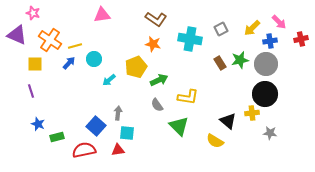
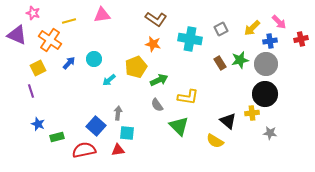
yellow line: moved 6 px left, 25 px up
yellow square: moved 3 px right, 4 px down; rotated 28 degrees counterclockwise
